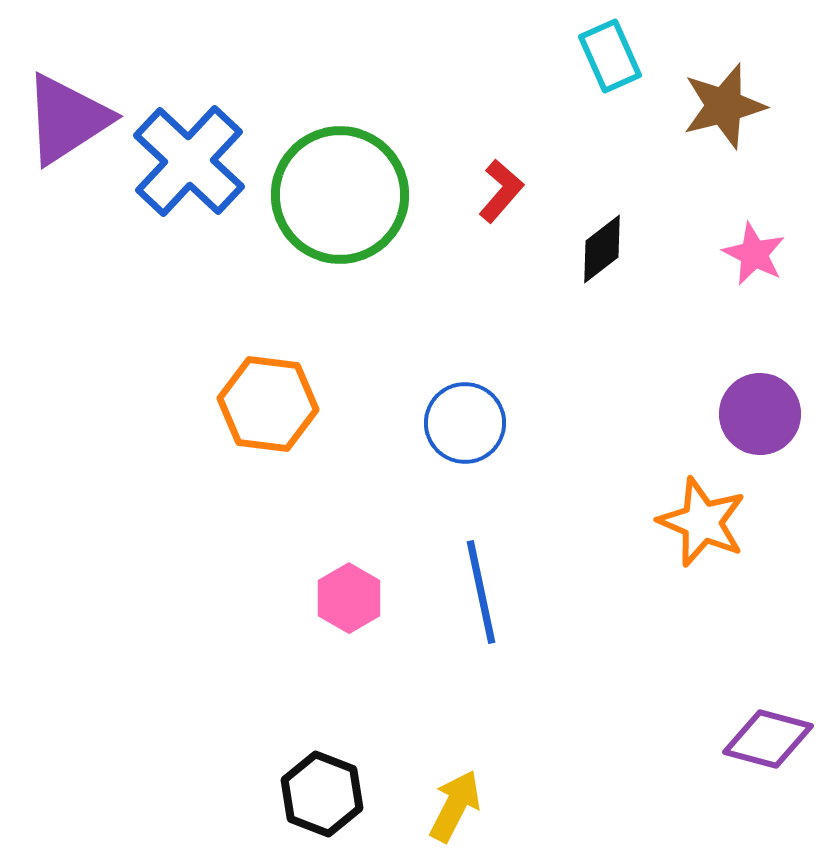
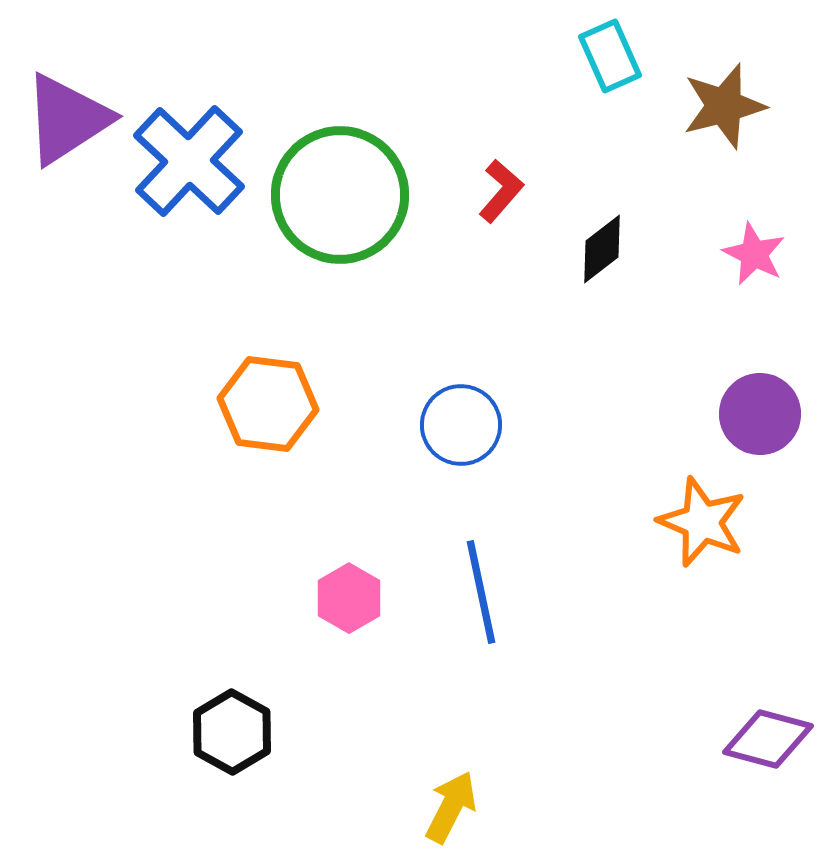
blue circle: moved 4 px left, 2 px down
black hexagon: moved 90 px left, 62 px up; rotated 8 degrees clockwise
yellow arrow: moved 4 px left, 1 px down
